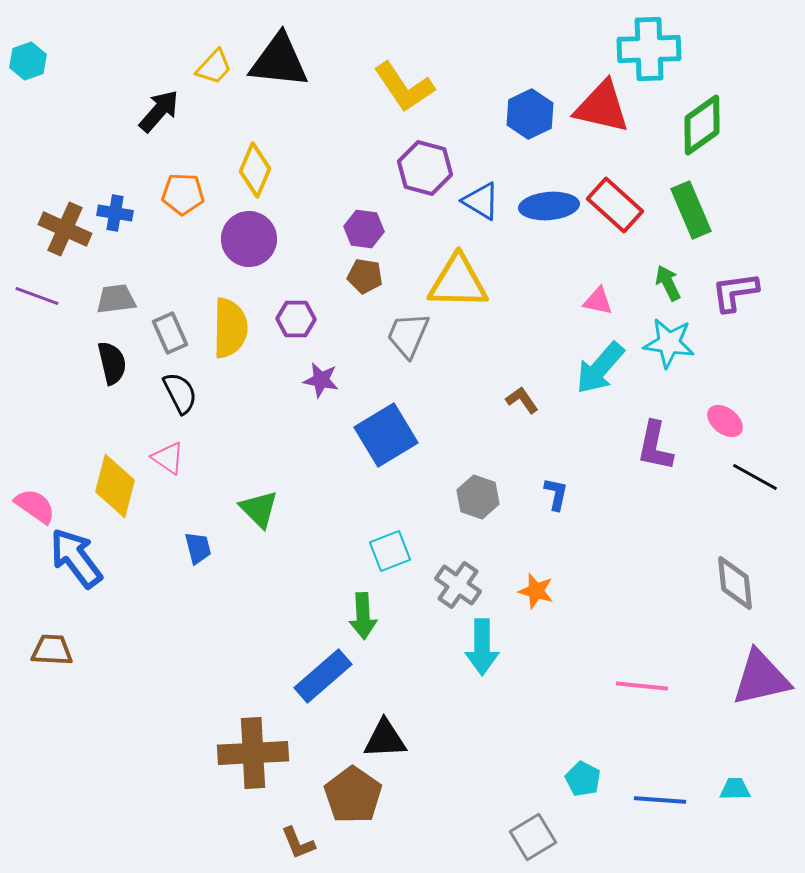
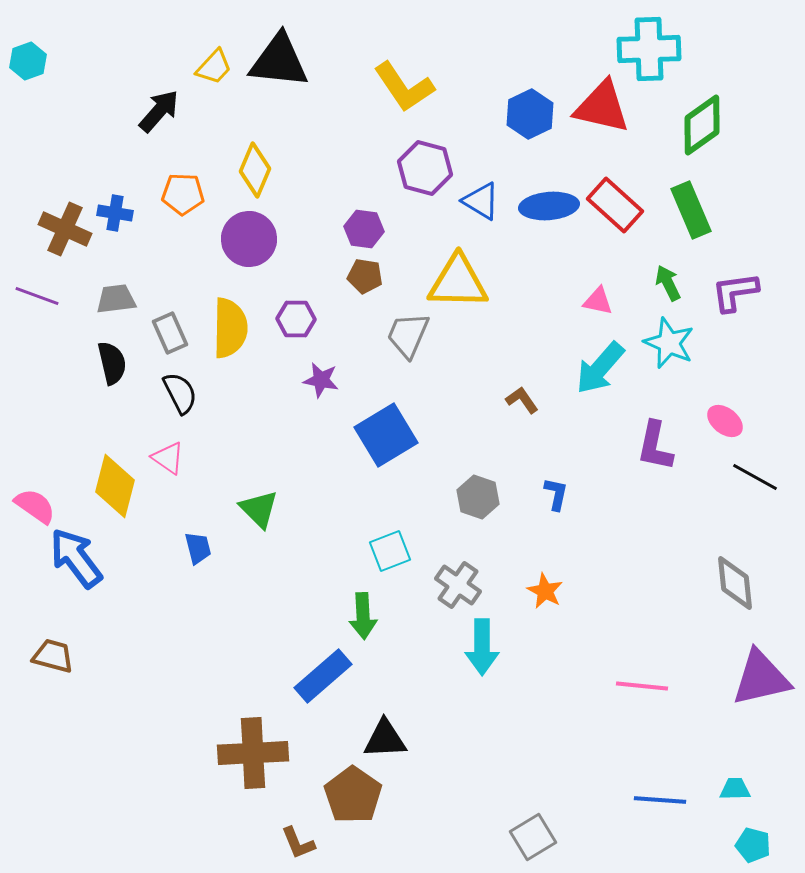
cyan star at (669, 343): rotated 15 degrees clockwise
orange star at (536, 591): moved 9 px right; rotated 12 degrees clockwise
brown trapezoid at (52, 650): moved 1 px right, 6 px down; rotated 12 degrees clockwise
cyan pentagon at (583, 779): moved 170 px right, 66 px down; rotated 12 degrees counterclockwise
